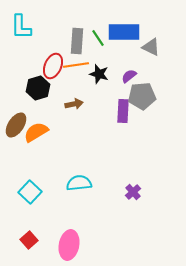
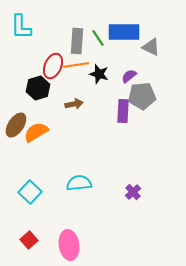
pink ellipse: rotated 20 degrees counterclockwise
